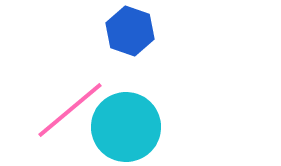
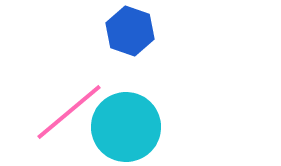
pink line: moved 1 px left, 2 px down
